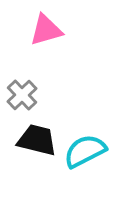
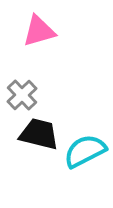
pink triangle: moved 7 px left, 1 px down
black trapezoid: moved 2 px right, 6 px up
